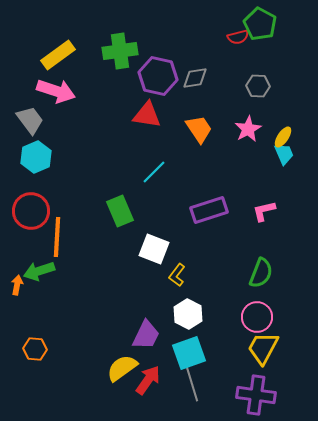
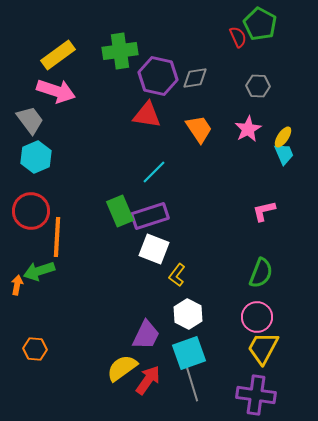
red semicircle: rotated 100 degrees counterclockwise
purple rectangle: moved 59 px left, 6 px down
